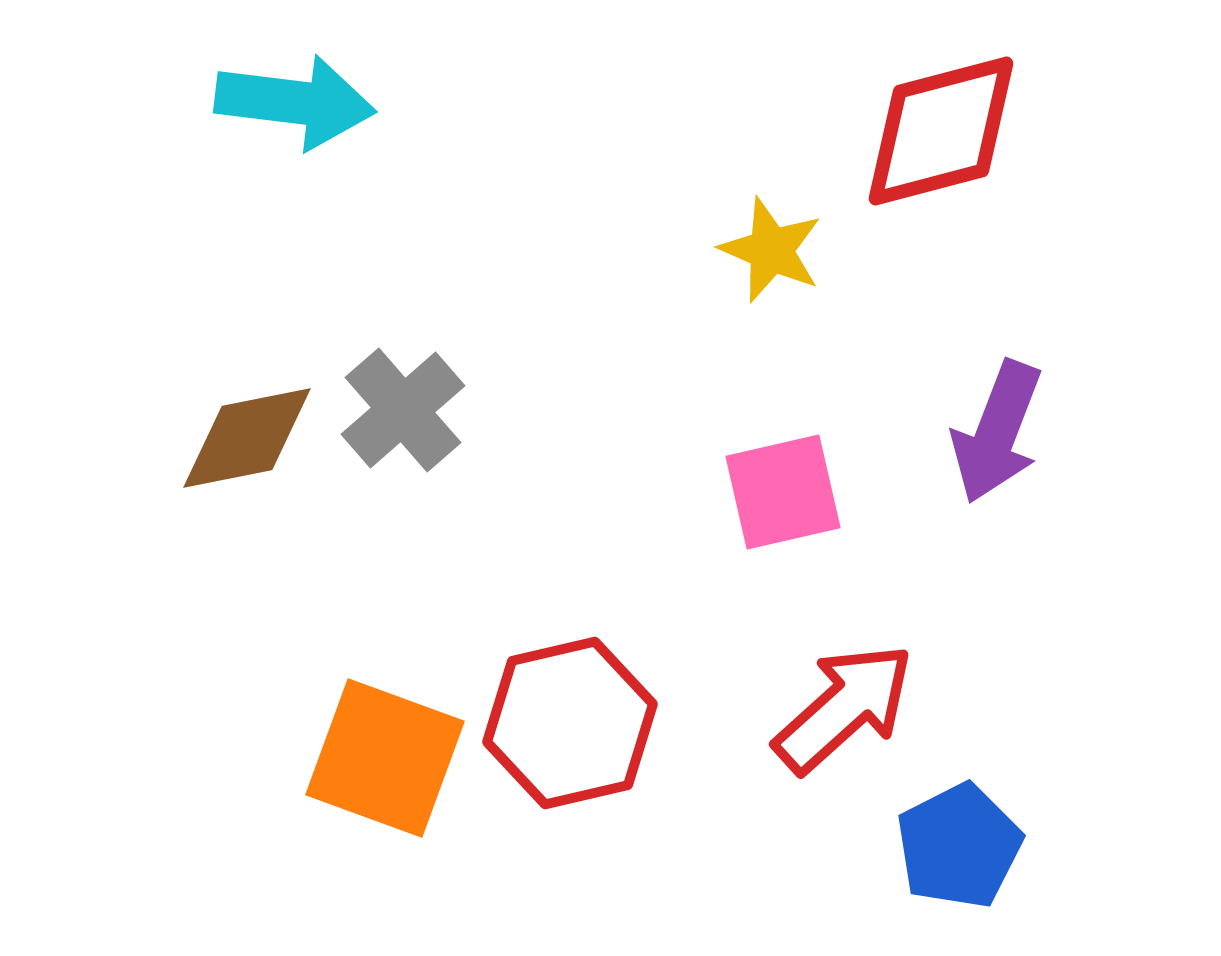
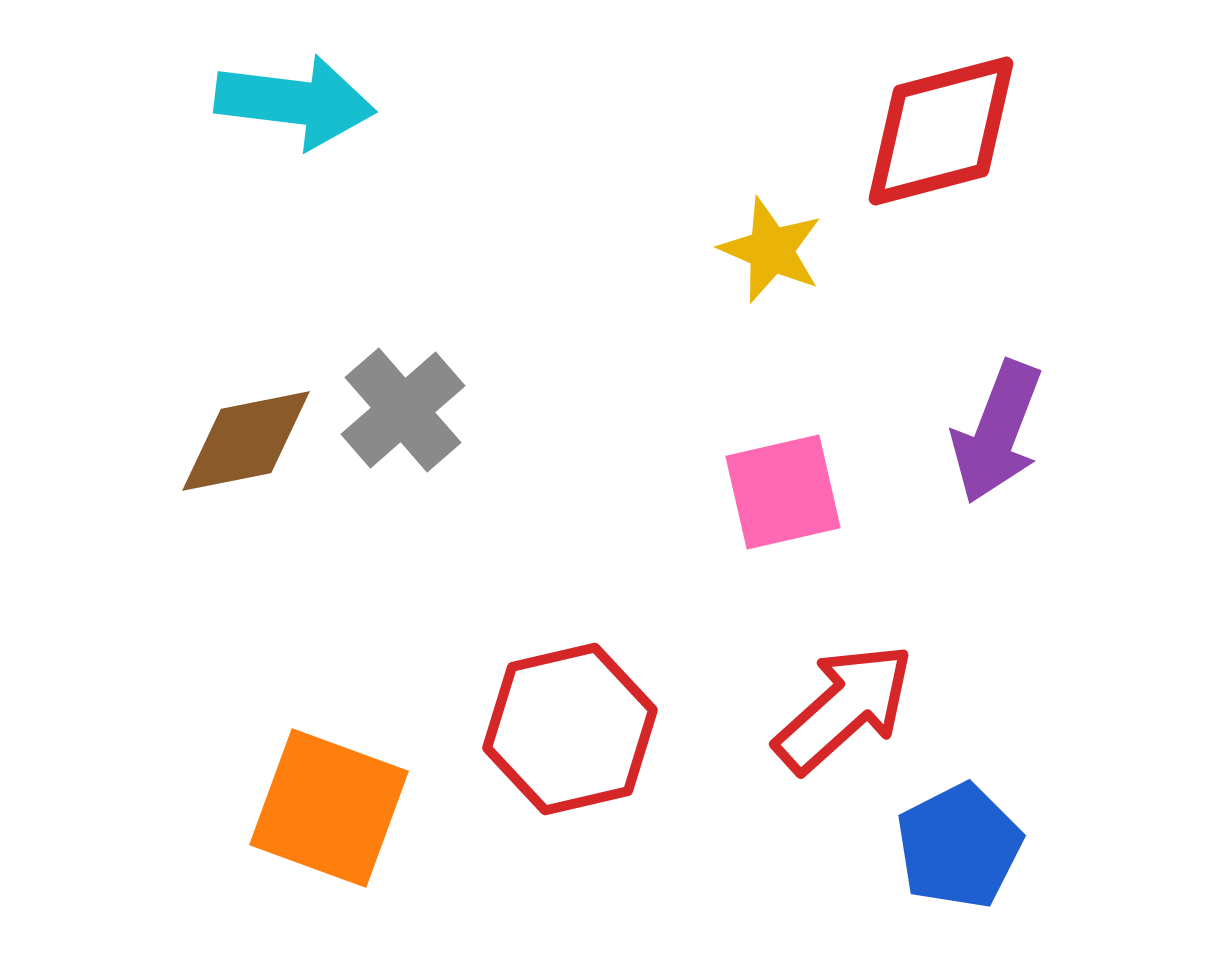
brown diamond: moved 1 px left, 3 px down
red hexagon: moved 6 px down
orange square: moved 56 px left, 50 px down
